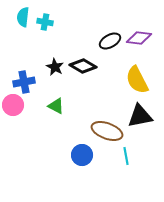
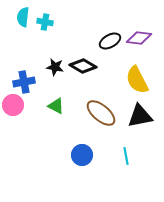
black star: rotated 18 degrees counterclockwise
brown ellipse: moved 6 px left, 18 px up; rotated 20 degrees clockwise
